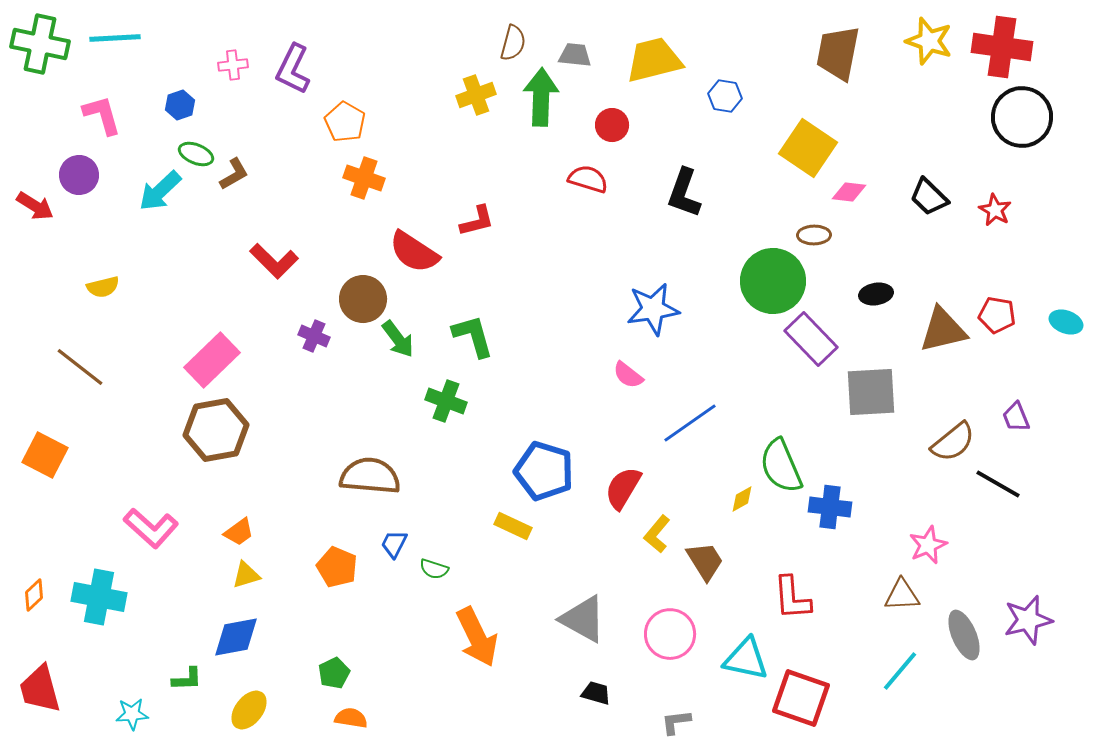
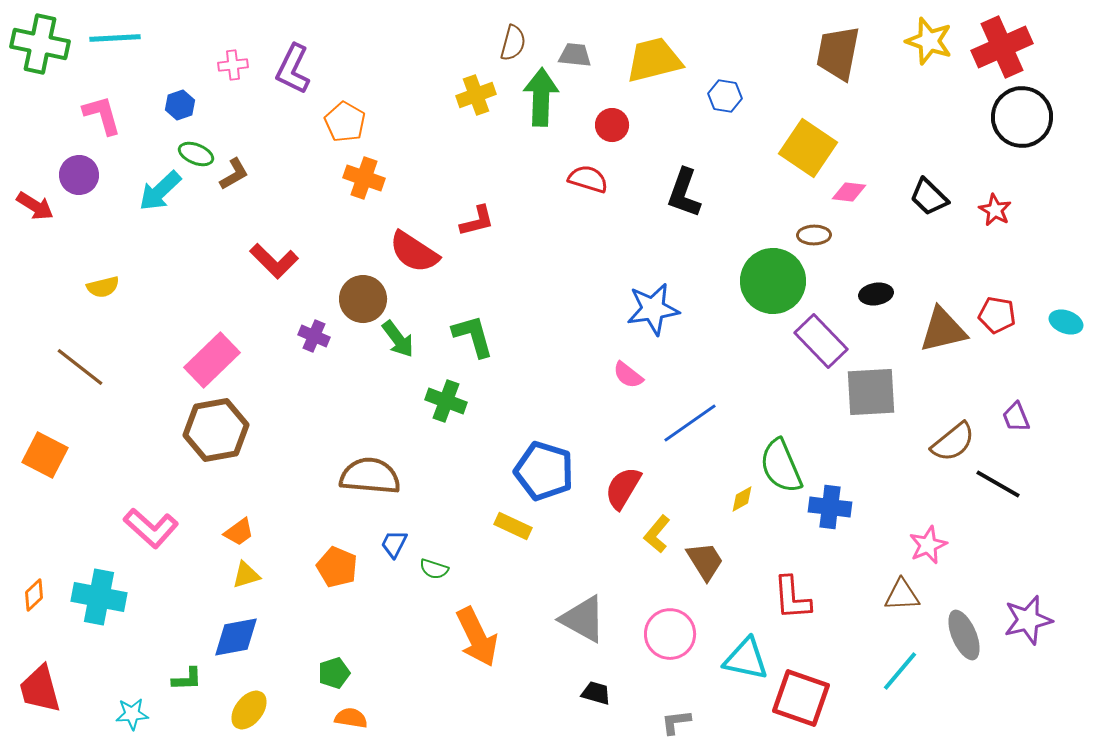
red cross at (1002, 47): rotated 32 degrees counterclockwise
purple rectangle at (811, 339): moved 10 px right, 2 px down
green pentagon at (334, 673): rotated 8 degrees clockwise
